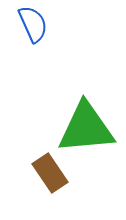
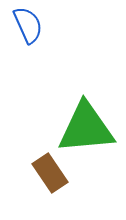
blue semicircle: moved 5 px left, 1 px down
